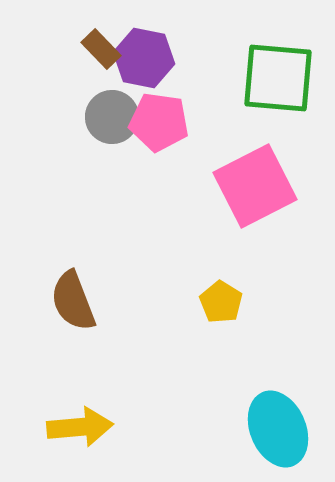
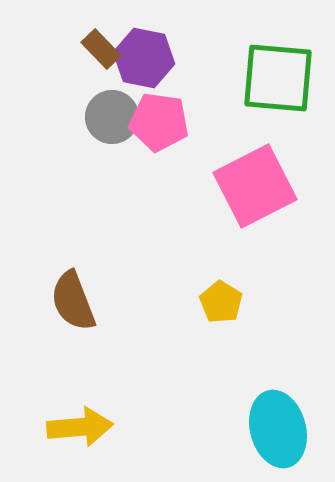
cyan ellipse: rotated 8 degrees clockwise
